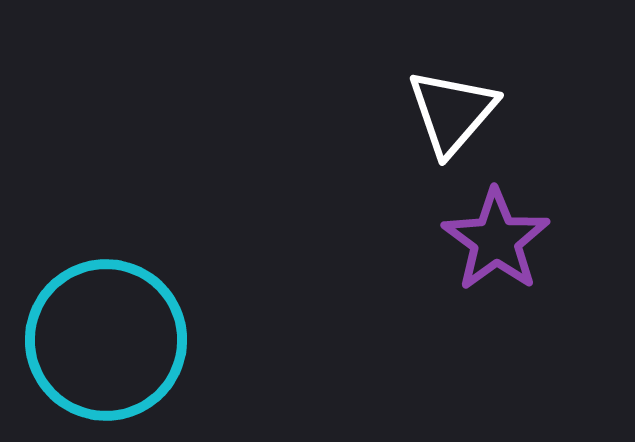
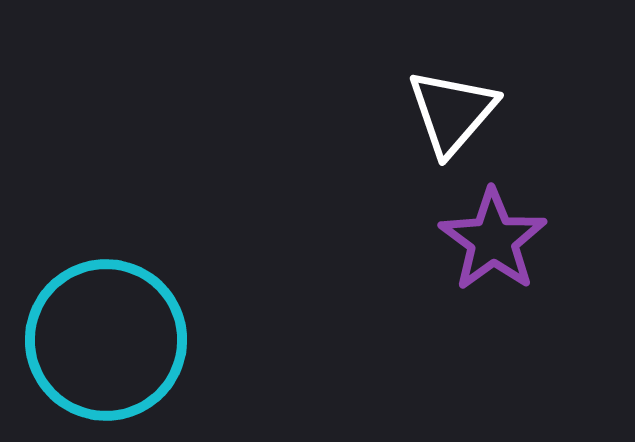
purple star: moved 3 px left
